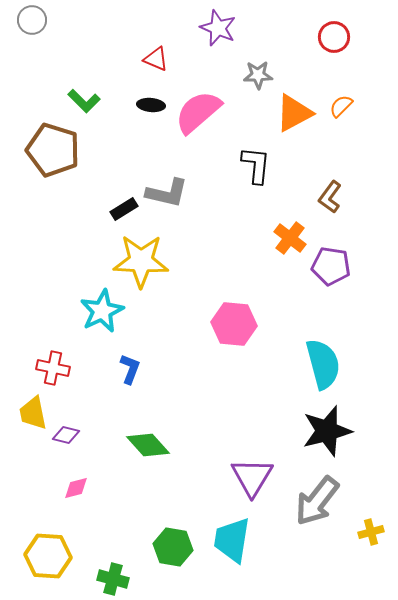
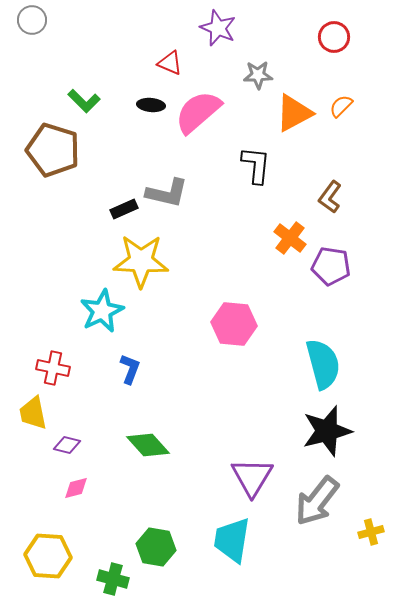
red triangle: moved 14 px right, 4 px down
black rectangle: rotated 8 degrees clockwise
purple diamond: moved 1 px right, 10 px down
green hexagon: moved 17 px left
